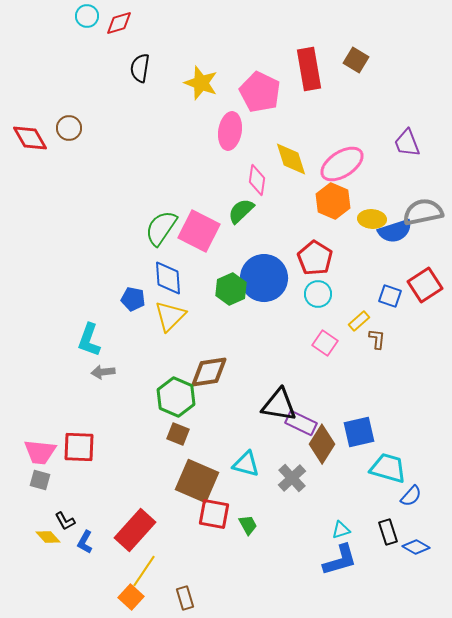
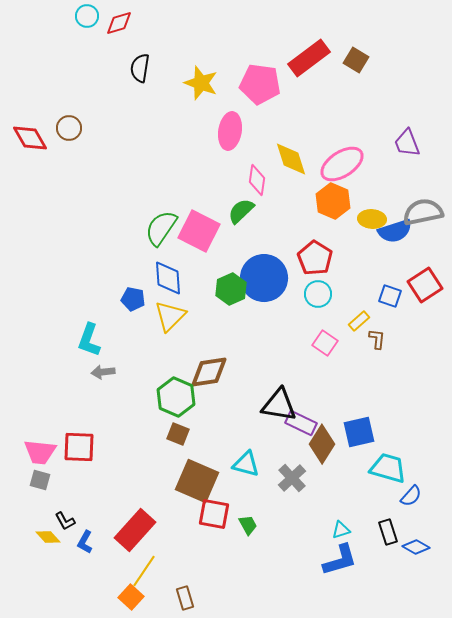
red rectangle at (309, 69): moved 11 px up; rotated 63 degrees clockwise
pink pentagon at (260, 92): moved 8 px up; rotated 18 degrees counterclockwise
